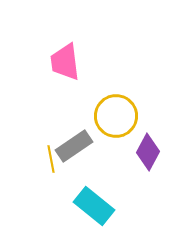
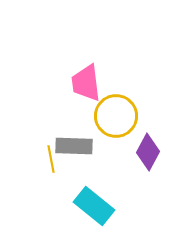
pink trapezoid: moved 21 px right, 21 px down
gray rectangle: rotated 36 degrees clockwise
